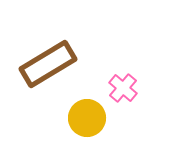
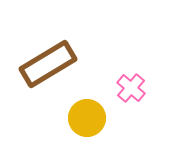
pink cross: moved 8 px right
